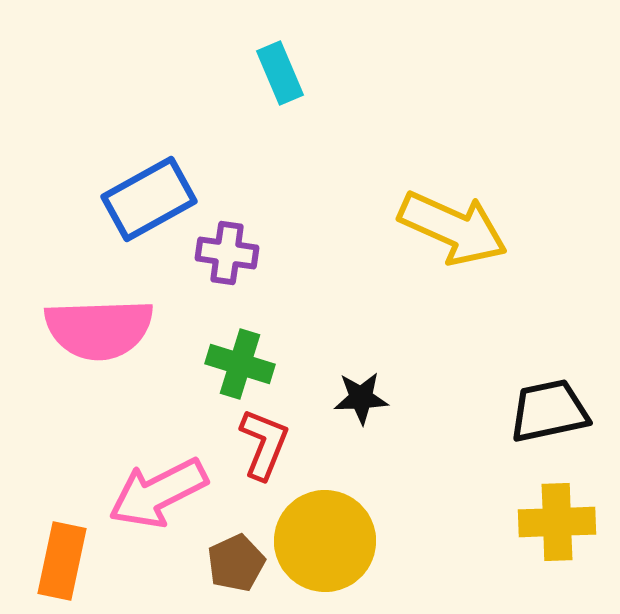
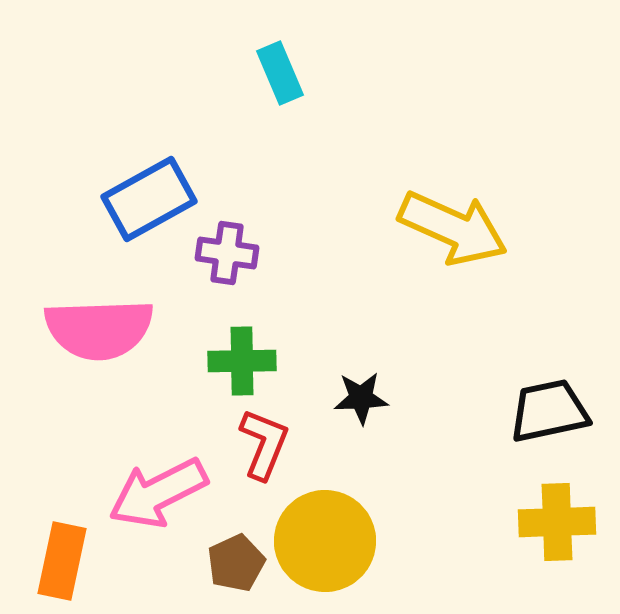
green cross: moved 2 px right, 3 px up; rotated 18 degrees counterclockwise
